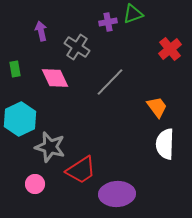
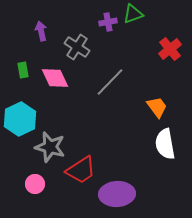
green rectangle: moved 8 px right, 1 px down
white semicircle: rotated 12 degrees counterclockwise
